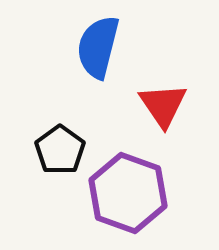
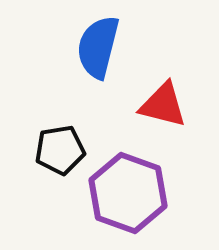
red triangle: rotated 42 degrees counterclockwise
black pentagon: rotated 27 degrees clockwise
